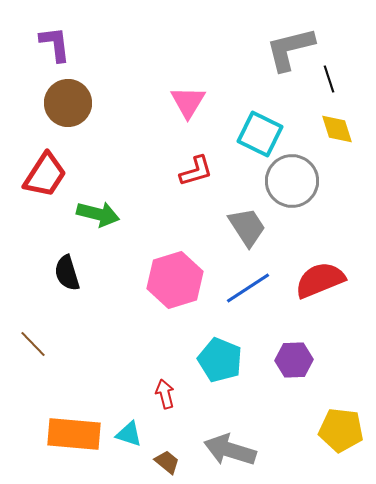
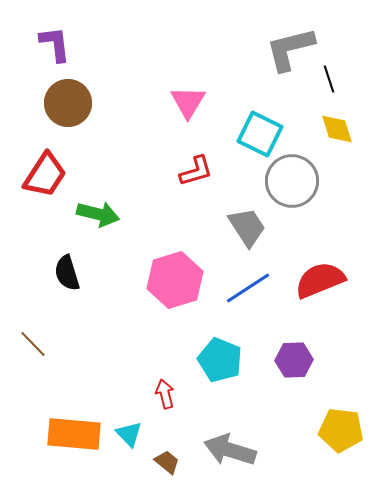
cyan triangle: rotated 28 degrees clockwise
